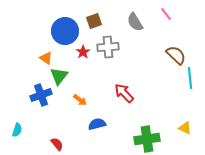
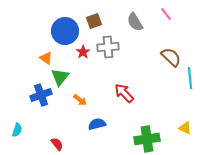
brown semicircle: moved 5 px left, 2 px down
green triangle: moved 1 px right, 1 px down
